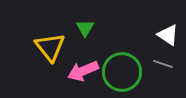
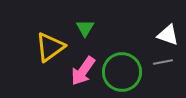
white triangle: rotated 15 degrees counterclockwise
yellow triangle: rotated 32 degrees clockwise
gray line: moved 2 px up; rotated 30 degrees counterclockwise
pink arrow: rotated 32 degrees counterclockwise
